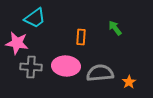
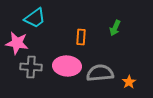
green arrow: rotated 119 degrees counterclockwise
pink ellipse: moved 1 px right
